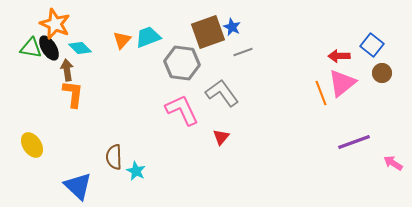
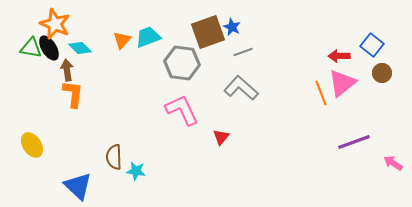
gray L-shape: moved 19 px right, 5 px up; rotated 12 degrees counterclockwise
cyan star: rotated 18 degrees counterclockwise
